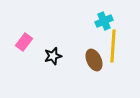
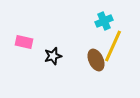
pink rectangle: rotated 66 degrees clockwise
yellow line: rotated 20 degrees clockwise
brown ellipse: moved 2 px right
